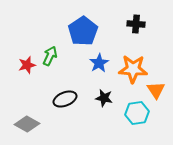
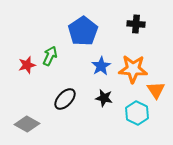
blue star: moved 2 px right, 3 px down
black ellipse: rotated 25 degrees counterclockwise
cyan hexagon: rotated 25 degrees counterclockwise
